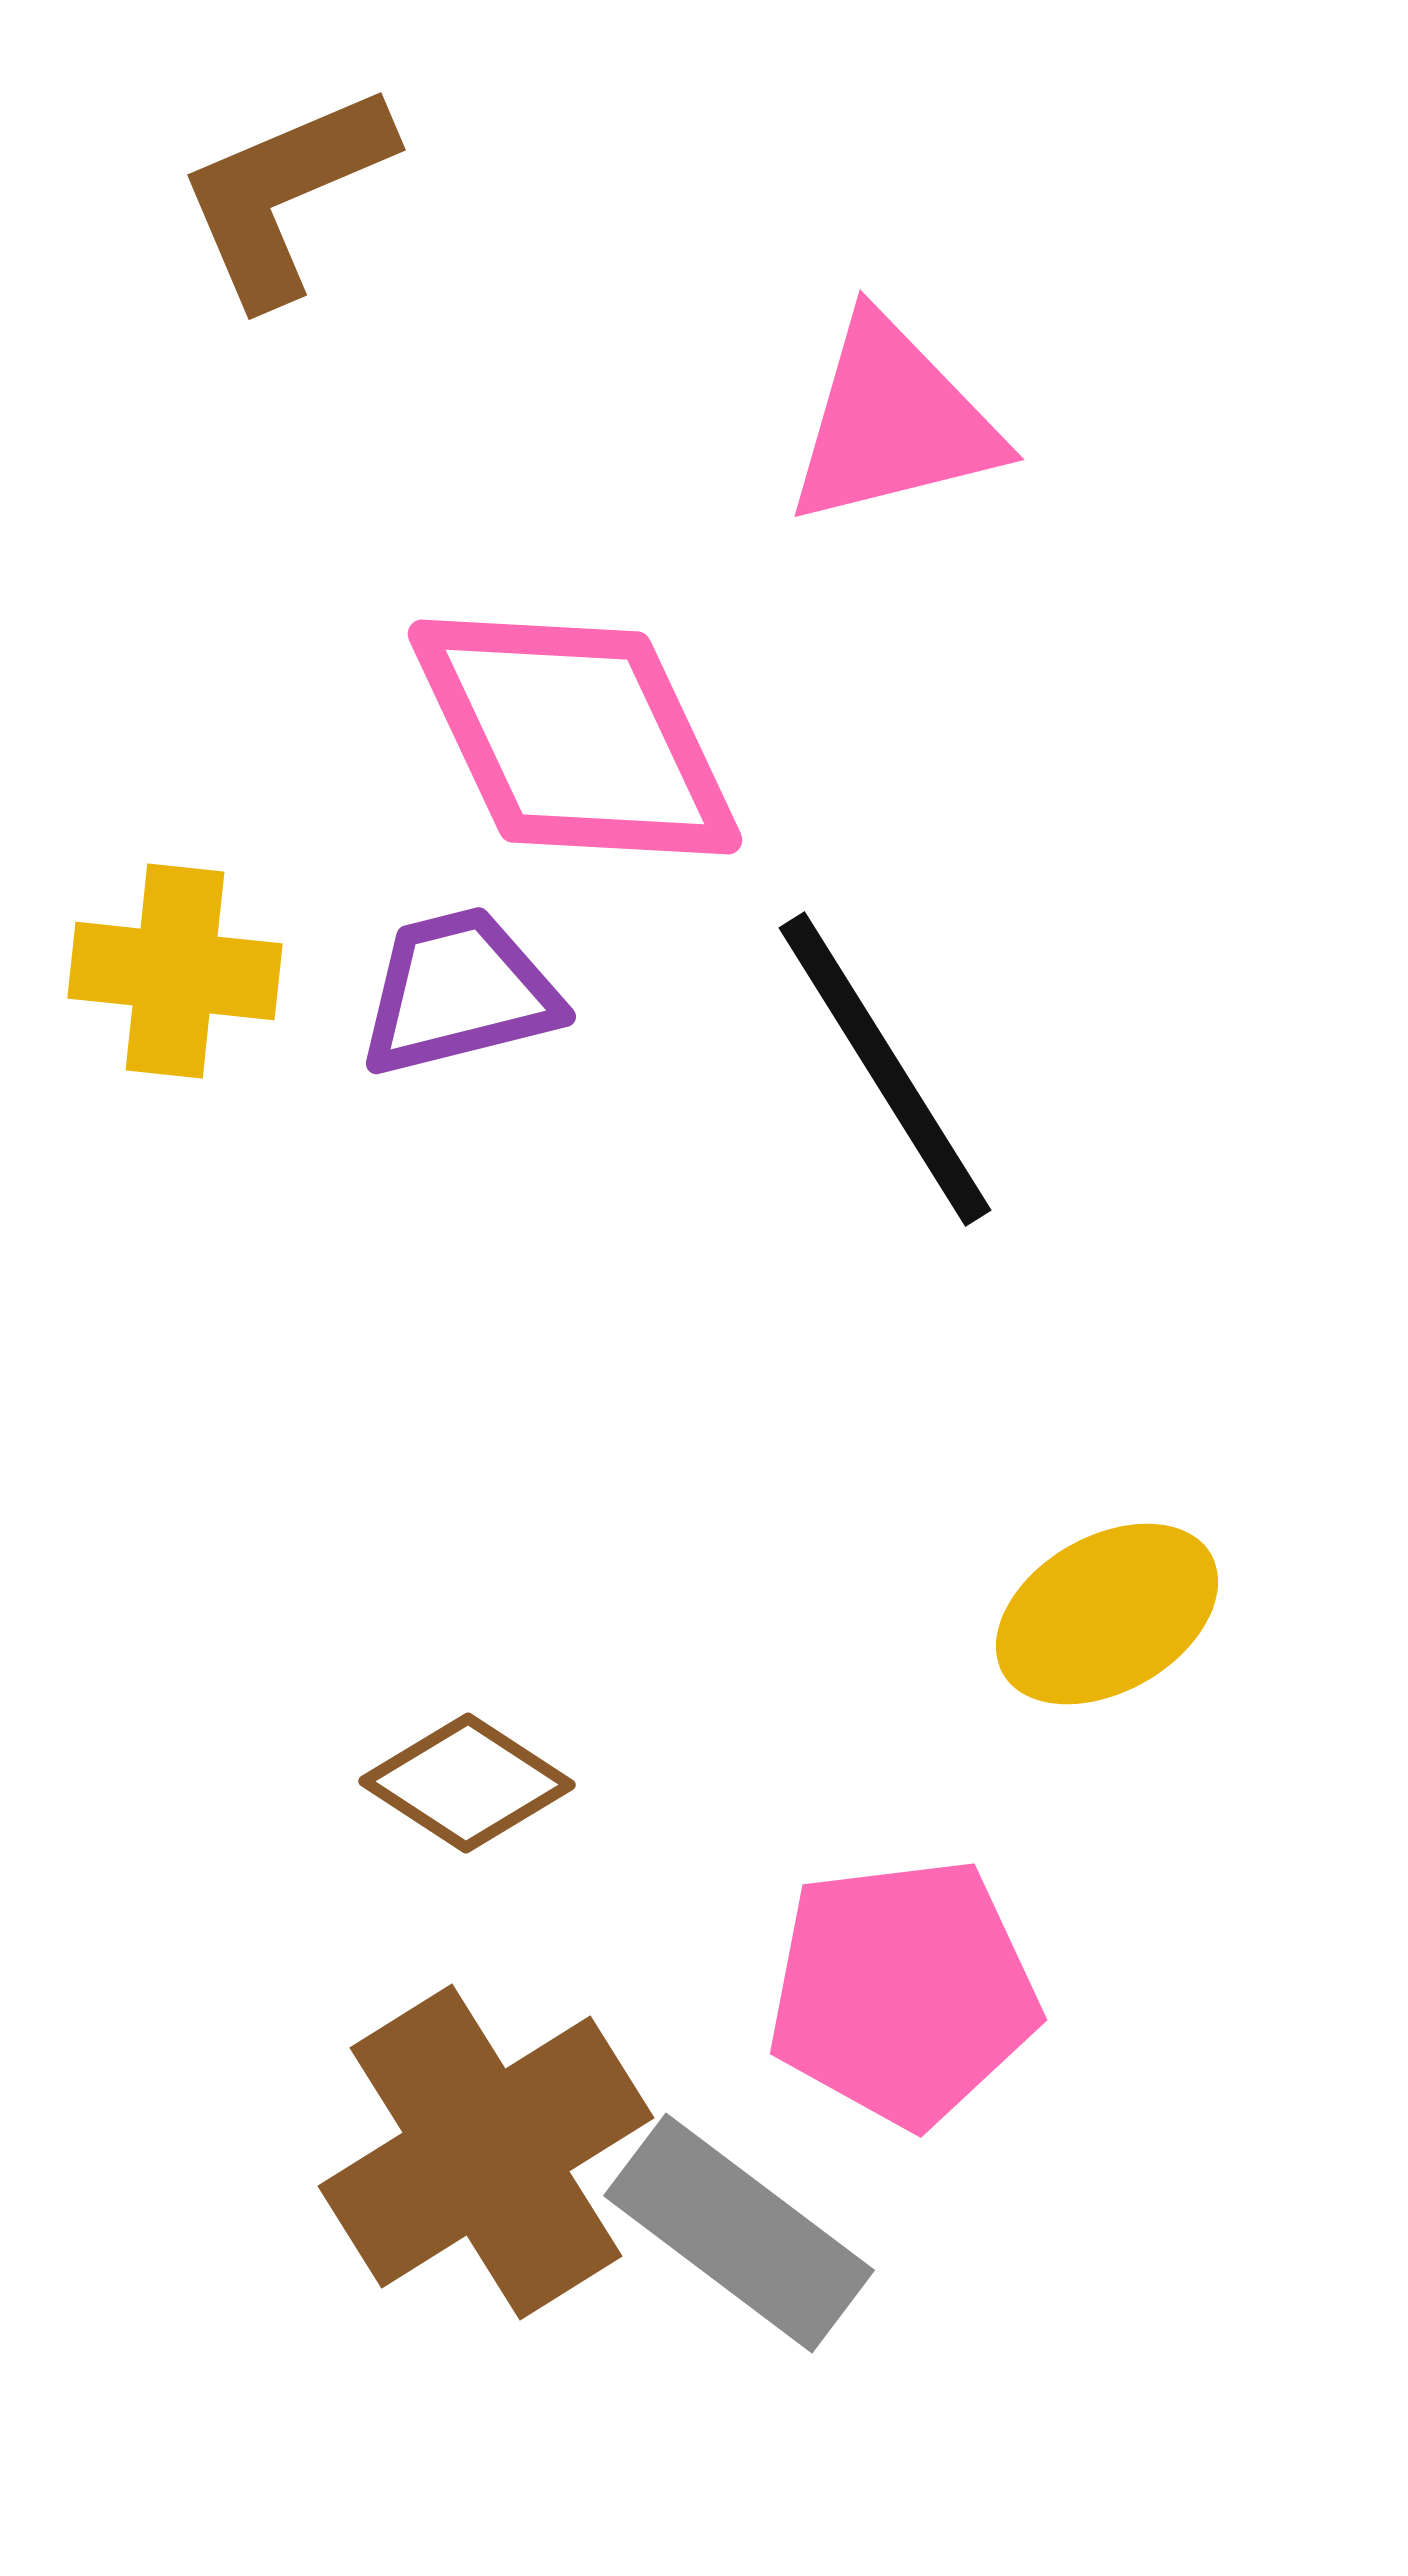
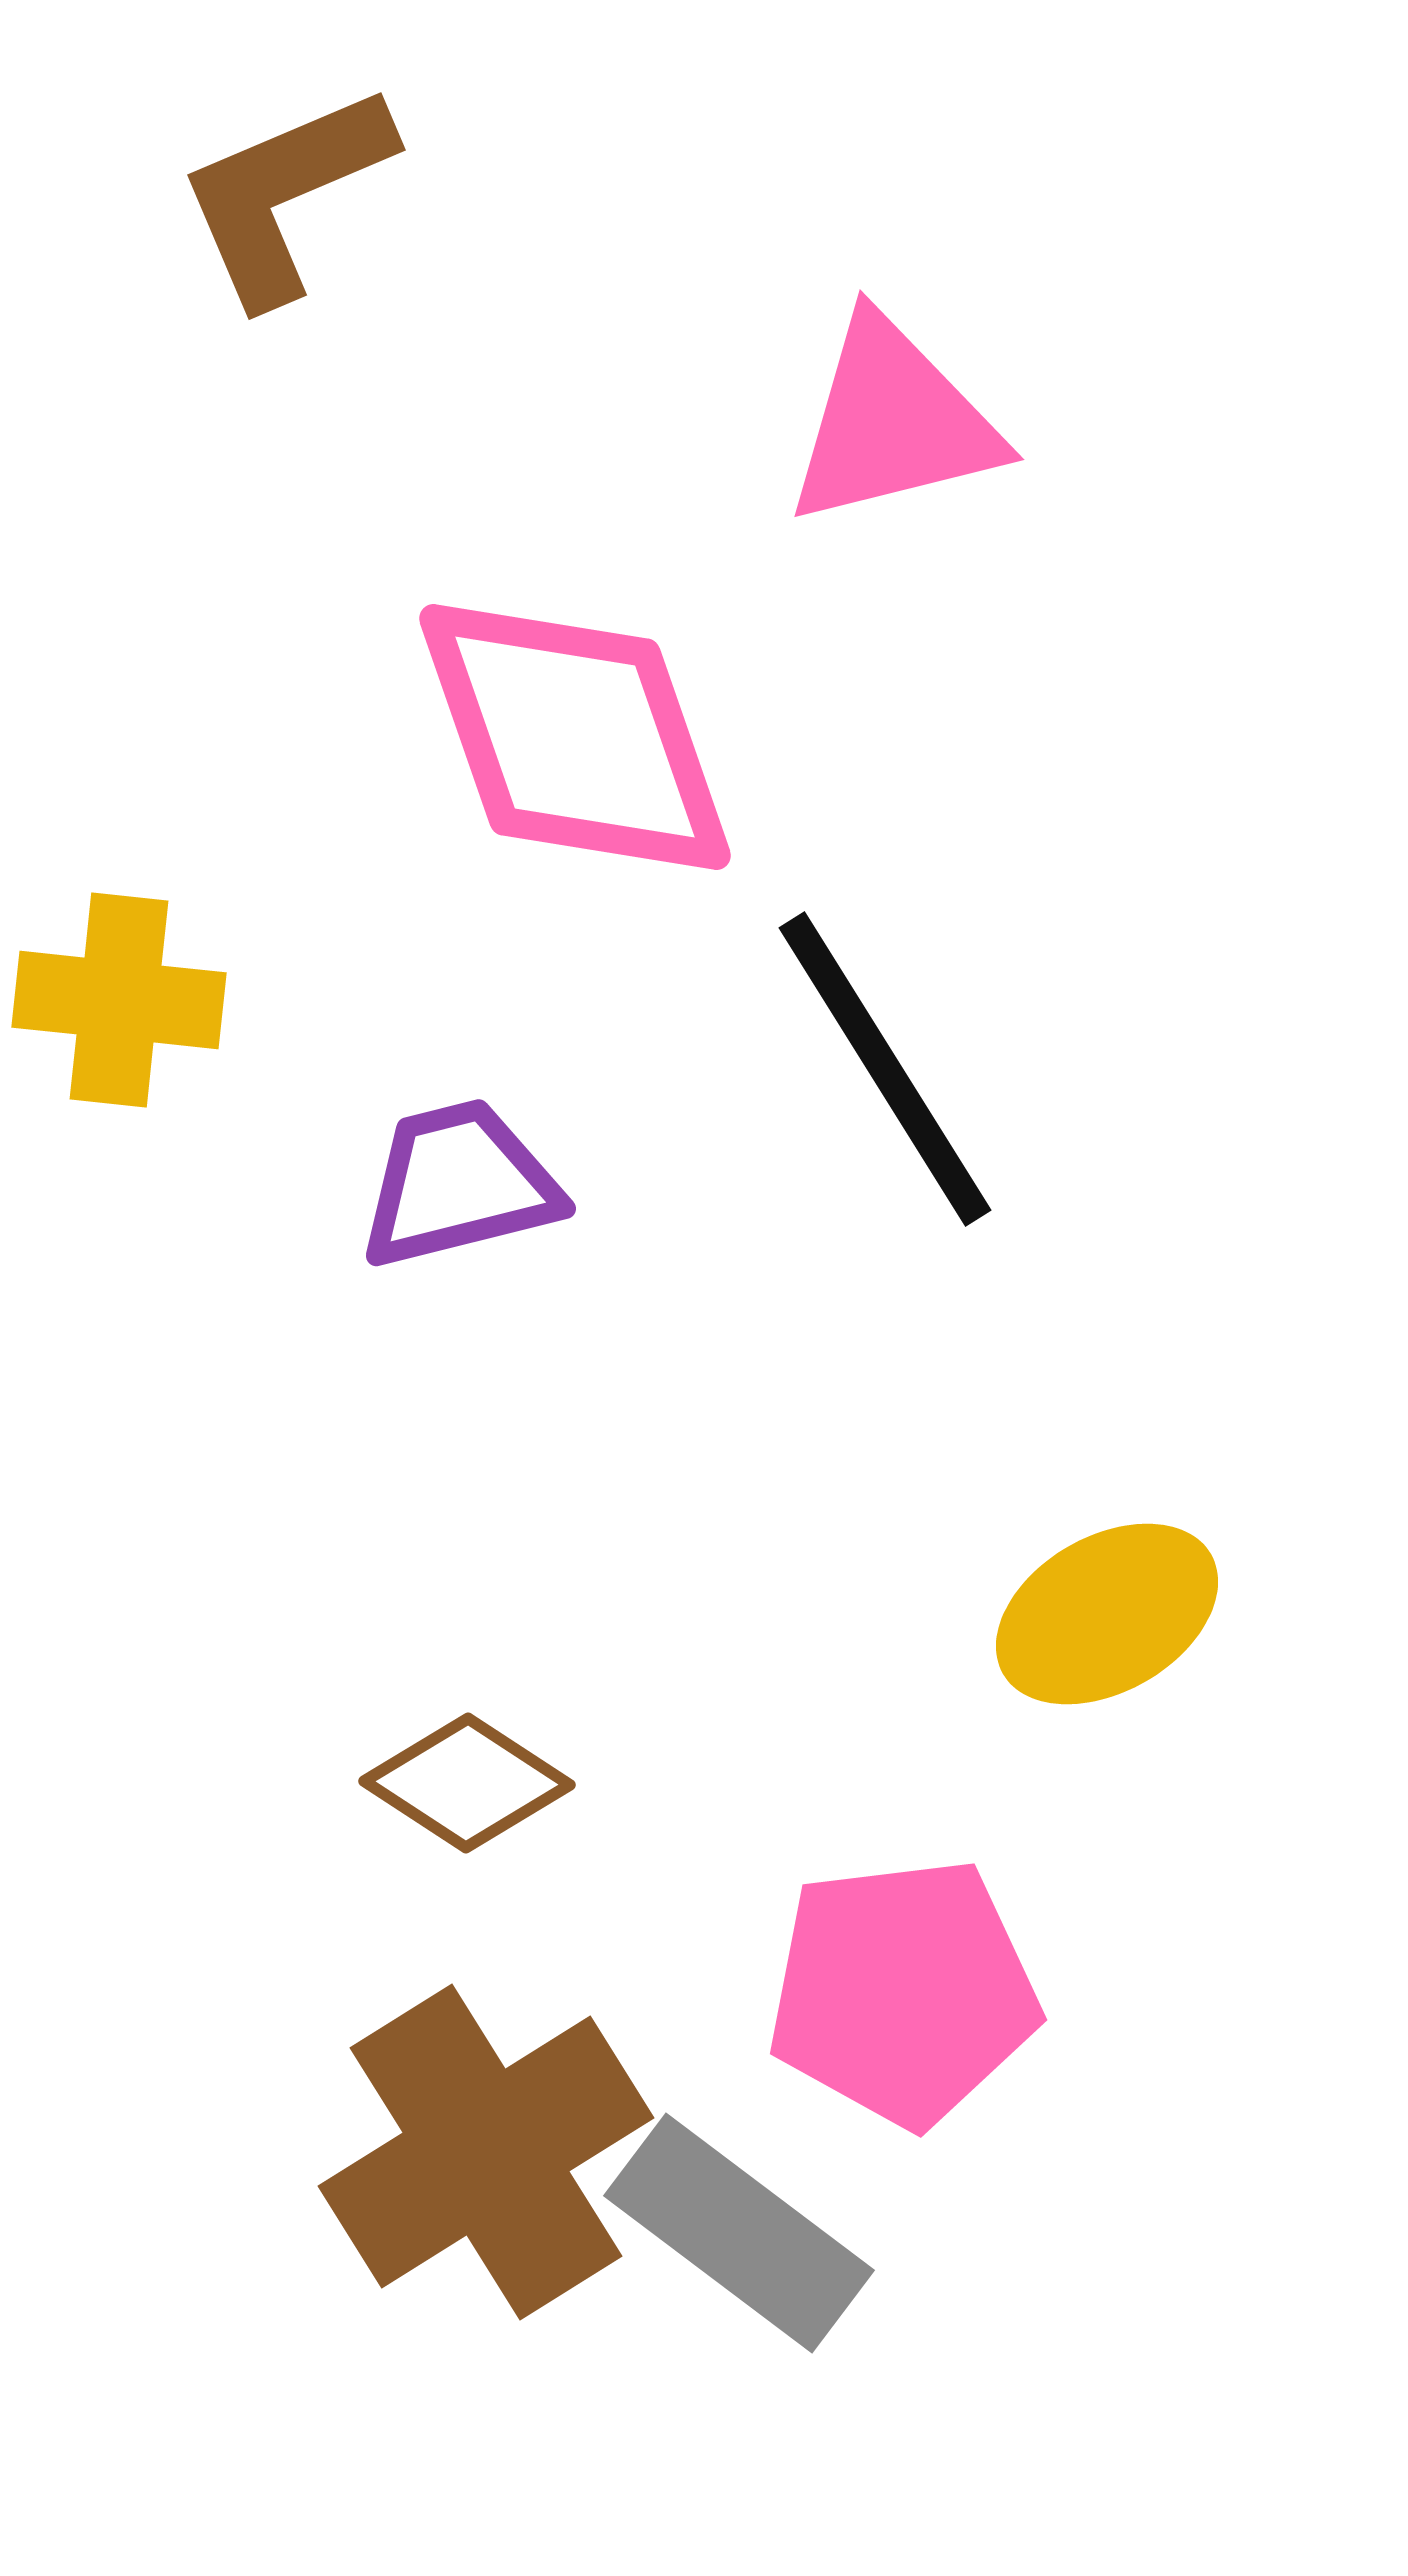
pink diamond: rotated 6 degrees clockwise
yellow cross: moved 56 px left, 29 px down
purple trapezoid: moved 192 px down
